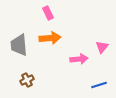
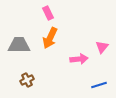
orange arrow: rotated 120 degrees clockwise
gray trapezoid: rotated 95 degrees clockwise
